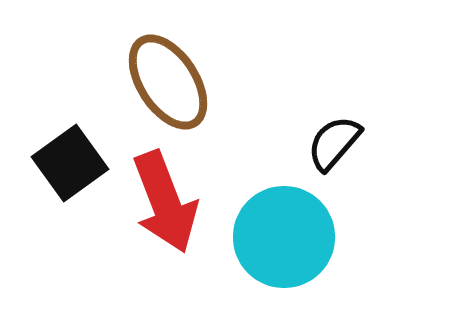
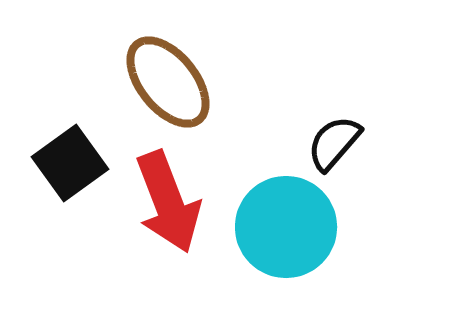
brown ellipse: rotated 6 degrees counterclockwise
red arrow: moved 3 px right
cyan circle: moved 2 px right, 10 px up
